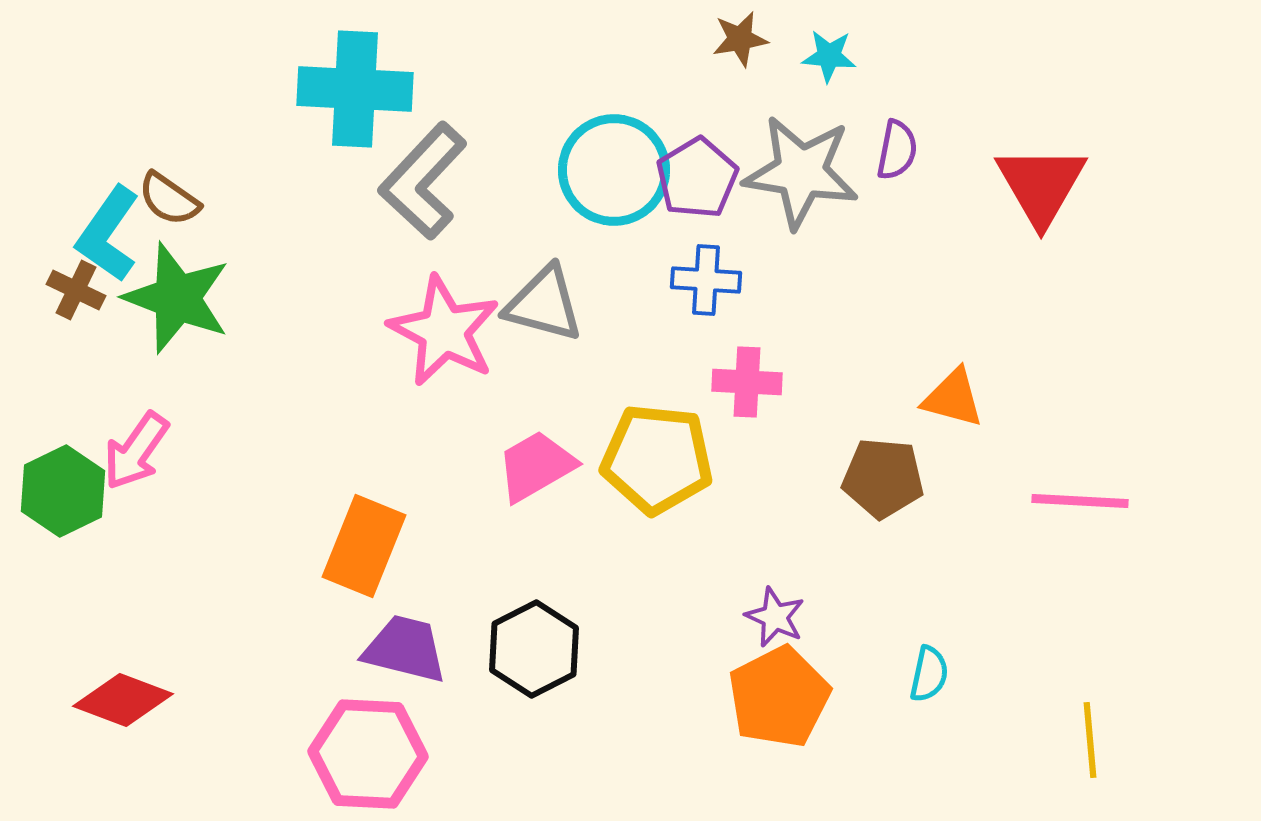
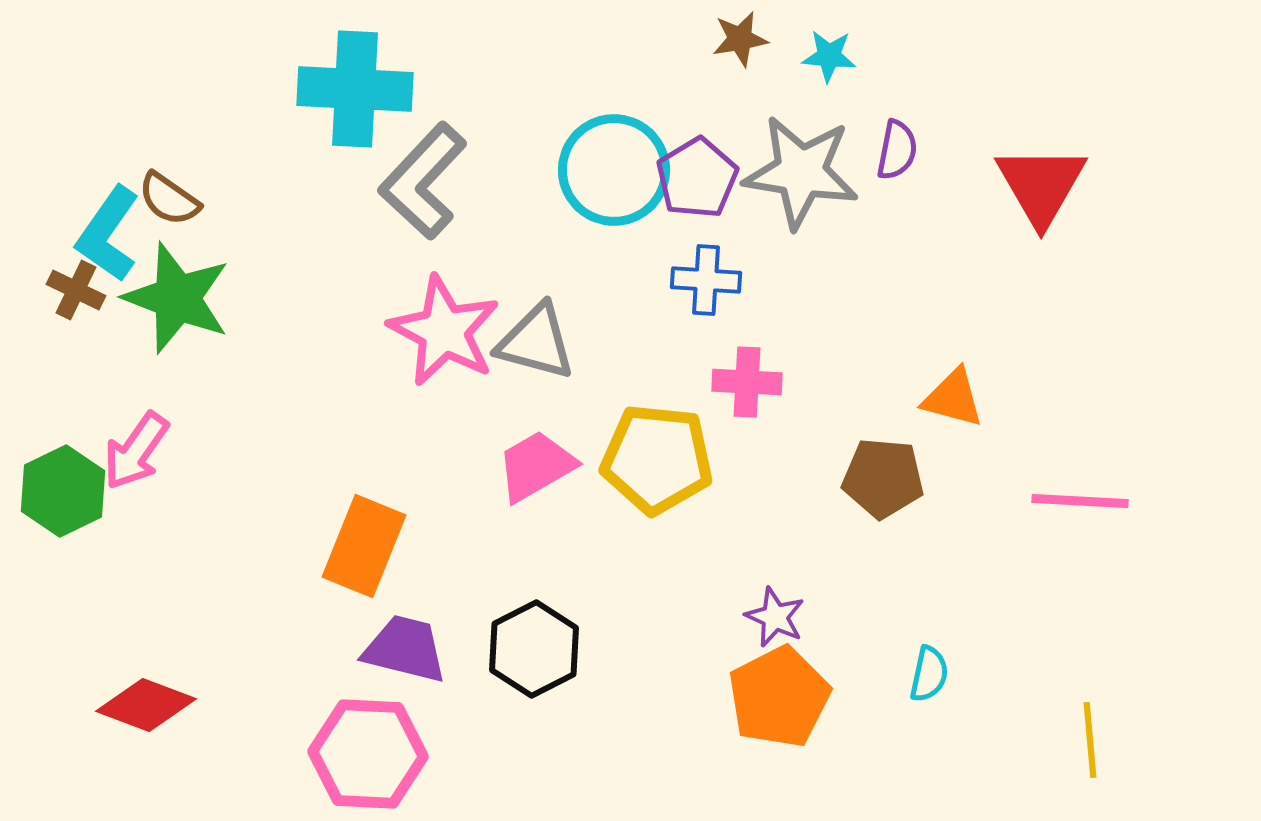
gray triangle: moved 8 px left, 38 px down
red diamond: moved 23 px right, 5 px down
